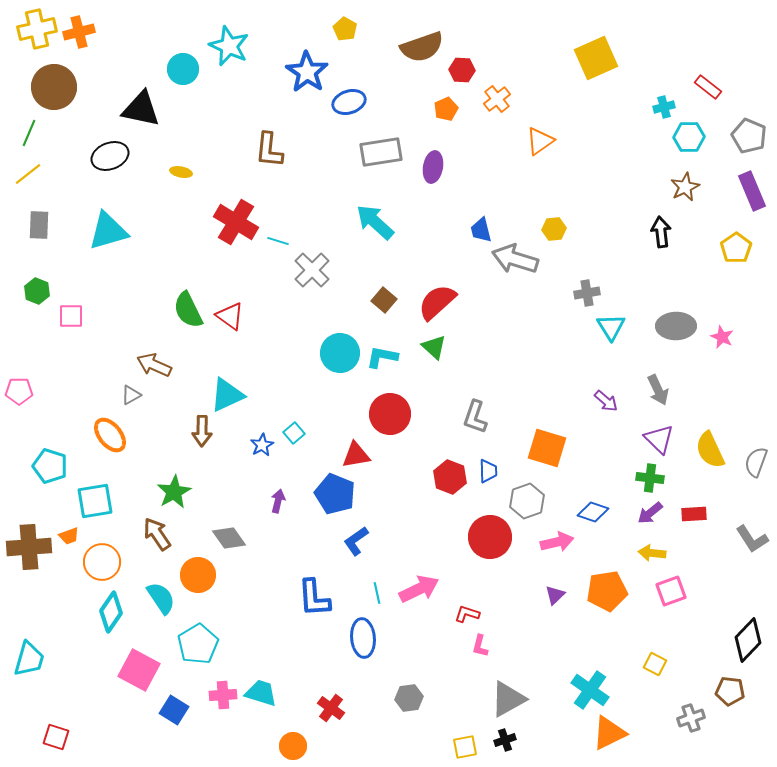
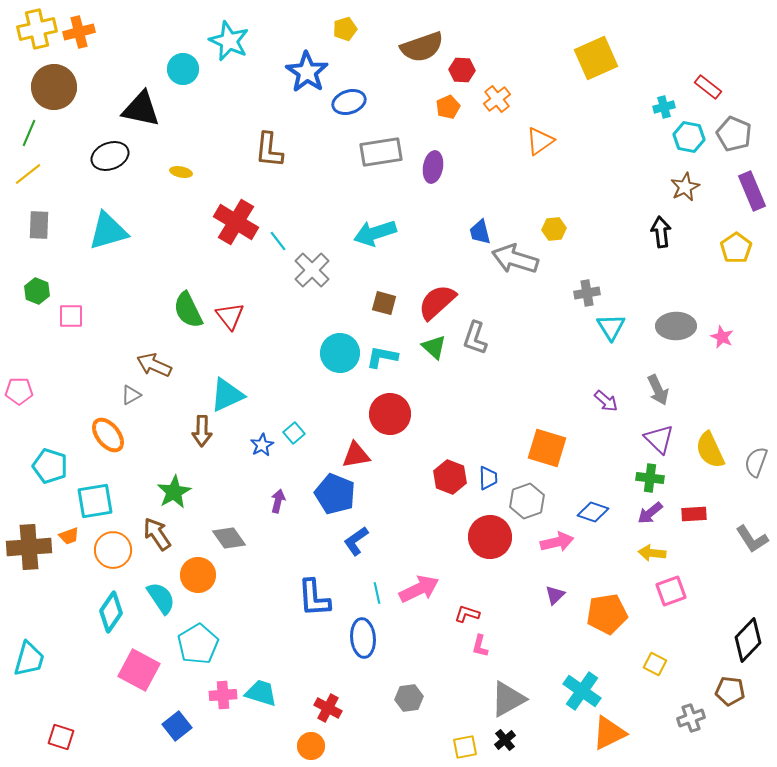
yellow pentagon at (345, 29): rotated 25 degrees clockwise
cyan star at (229, 46): moved 5 px up
orange pentagon at (446, 109): moved 2 px right, 2 px up
gray pentagon at (749, 136): moved 15 px left, 2 px up
cyan hexagon at (689, 137): rotated 12 degrees clockwise
cyan arrow at (375, 222): moved 11 px down; rotated 60 degrees counterclockwise
blue trapezoid at (481, 230): moved 1 px left, 2 px down
cyan line at (278, 241): rotated 35 degrees clockwise
brown square at (384, 300): moved 3 px down; rotated 25 degrees counterclockwise
red triangle at (230, 316): rotated 16 degrees clockwise
gray L-shape at (475, 417): moved 79 px up
orange ellipse at (110, 435): moved 2 px left
blue trapezoid at (488, 471): moved 7 px down
orange circle at (102, 562): moved 11 px right, 12 px up
orange pentagon at (607, 591): moved 23 px down
cyan cross at (590, 690): moved 8 px left, 1 px down
red cross at (331, 708): moved 3 px left; rotated 8 degrees counterclockwise
blue square at (174, 710): moved 3 px right, 16 px down; rotated 20 degrees clockwise
red square at (56, 737): moved 5 px right
black cross at (505, 740): rotated 20 degrees counterclockwise
orange circle at (293, 746): moved 18 px right
